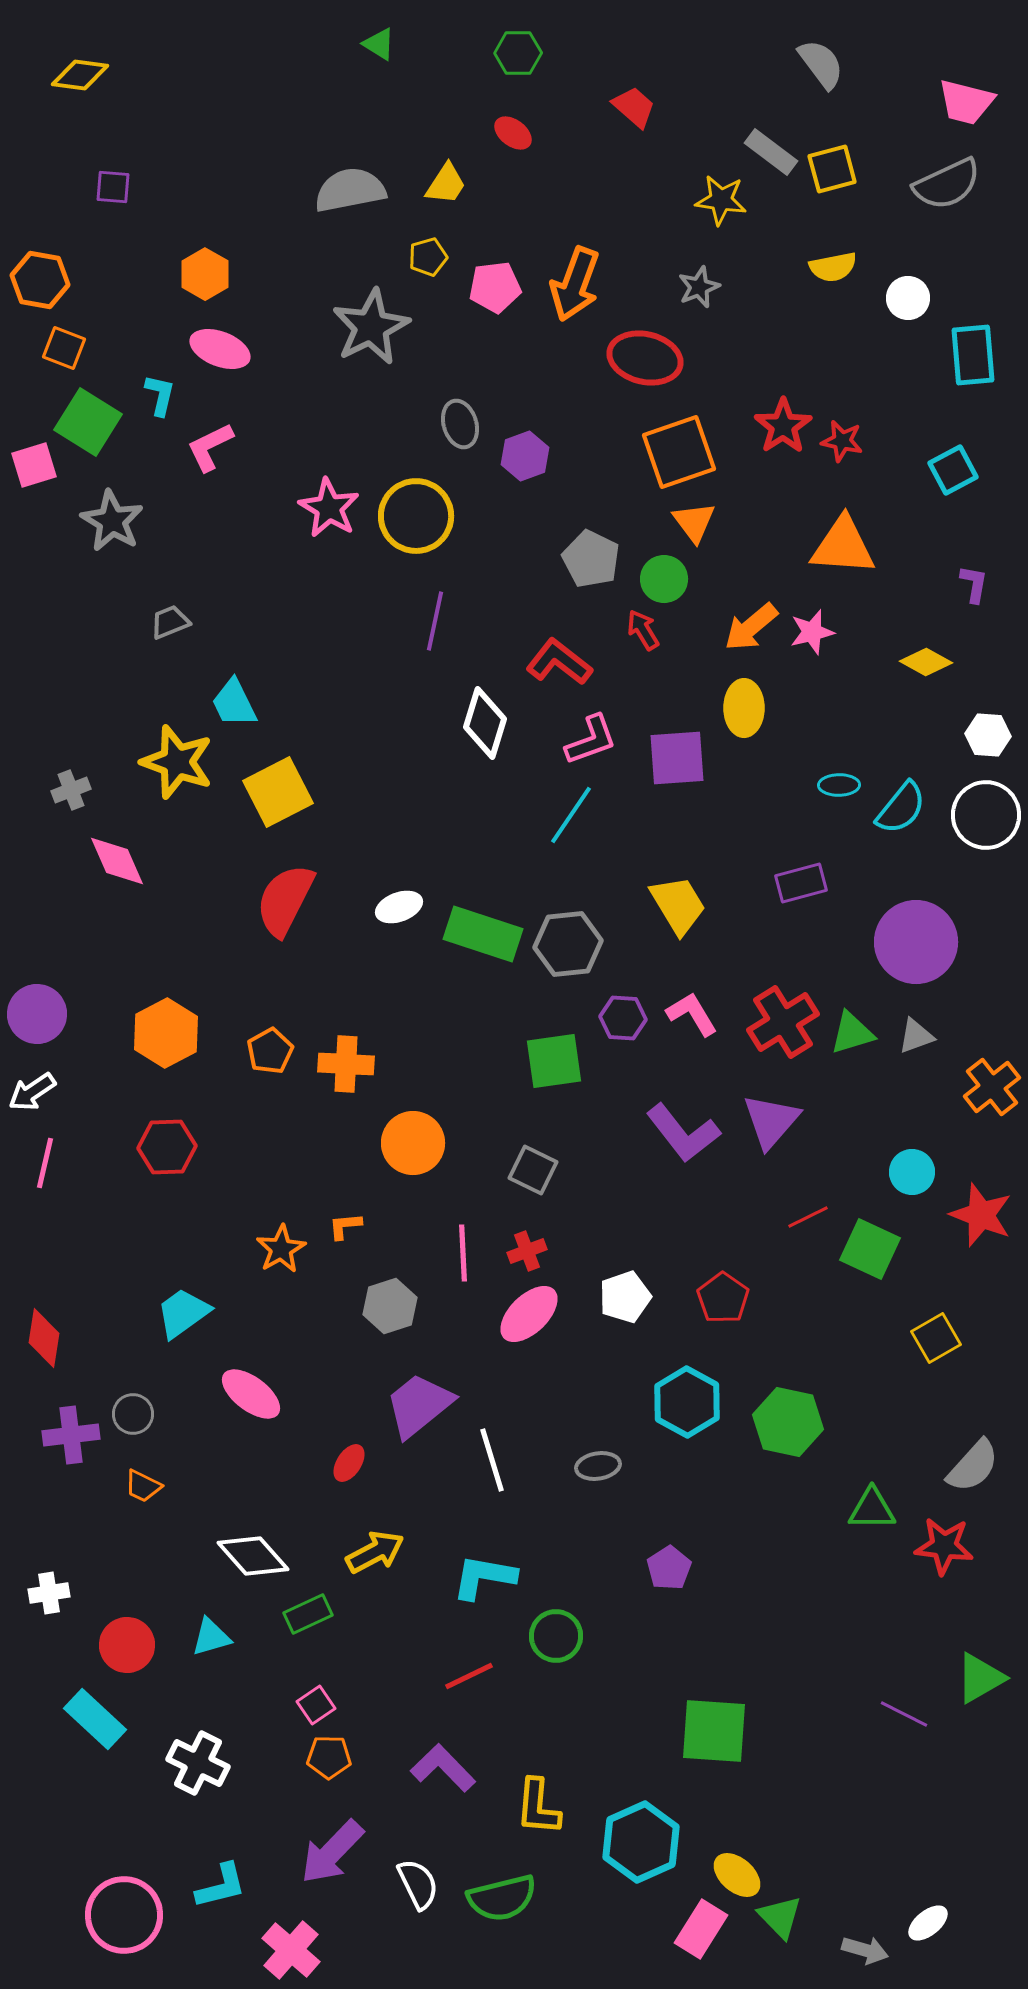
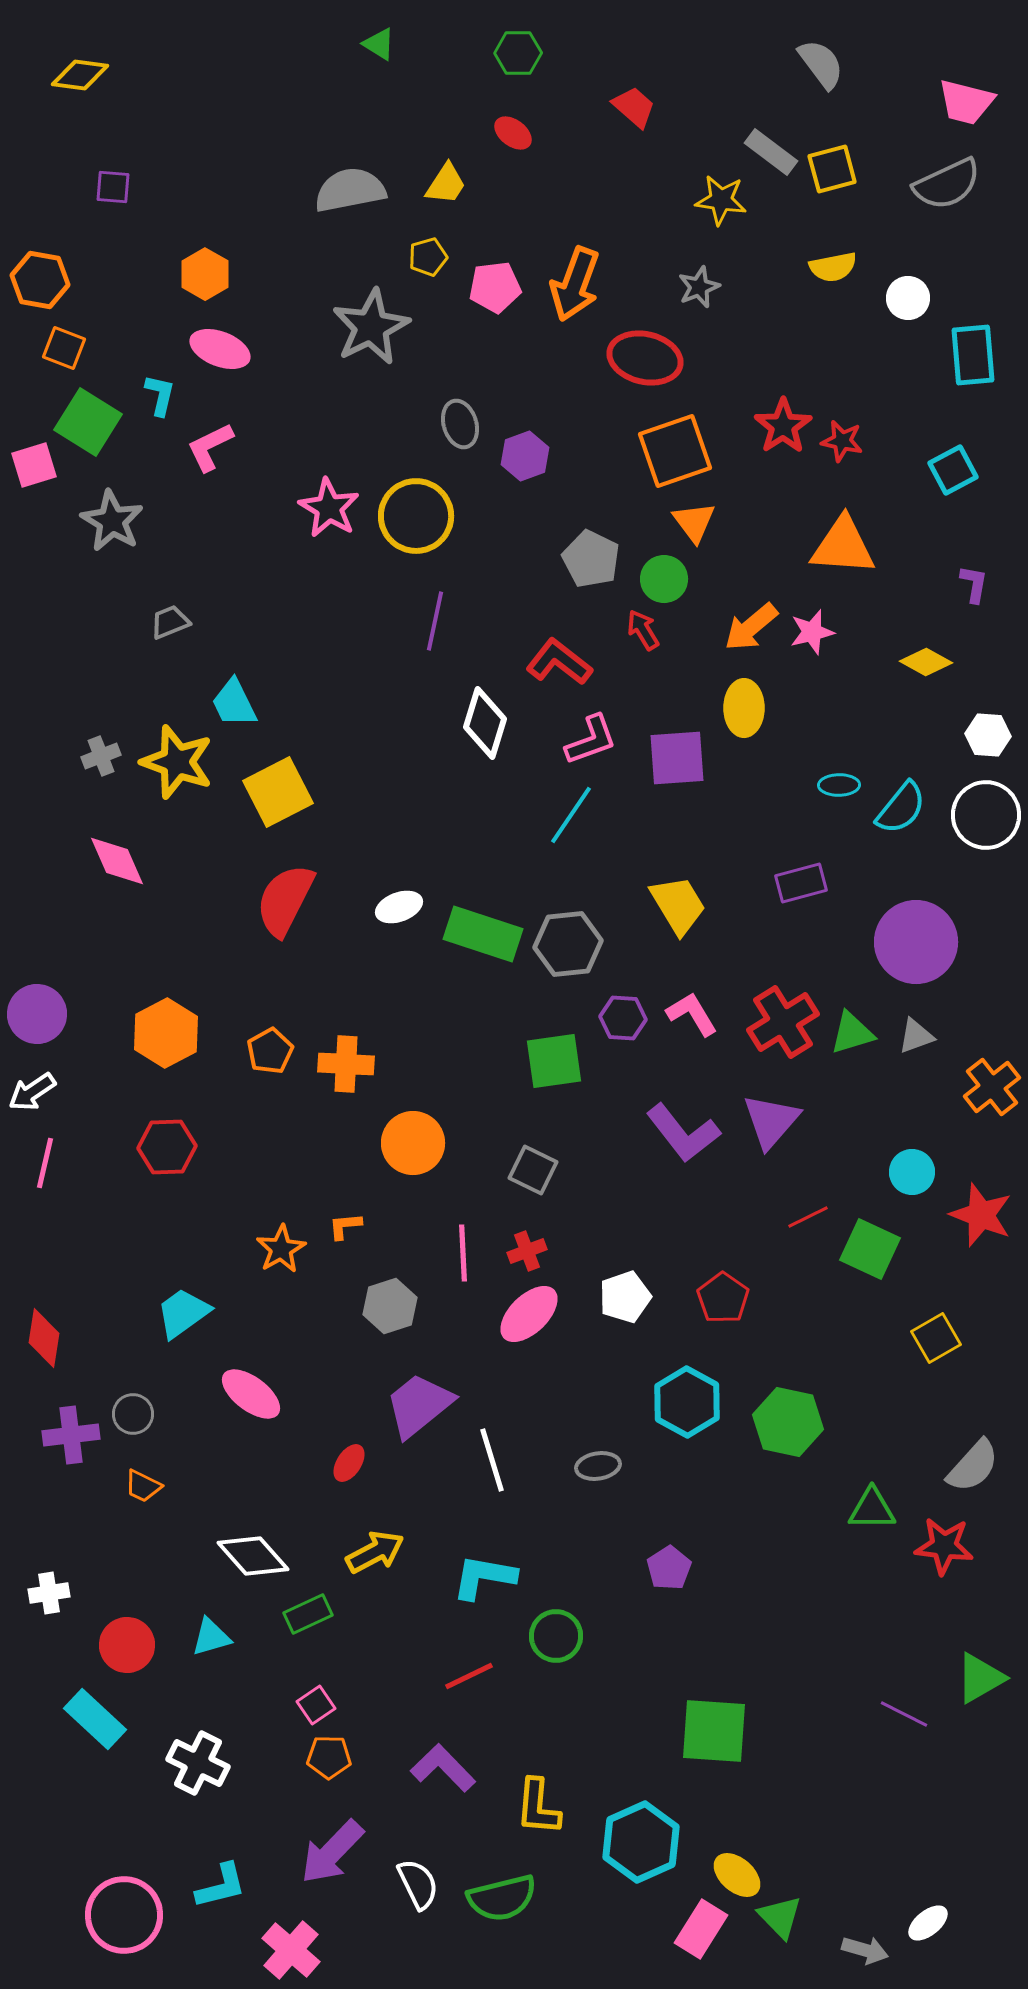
orange square at (679, 452): moved 4 px left, 1 px up
gray cross at (71, 790): moved 30 px right, 34 px up
